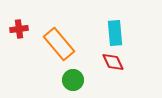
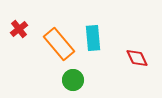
red cross: rotated 30 degrees counterclockwise
cyan rectangle: moved 22 px left, 5 px down
red diamond: moved 24 px right, 4 px up
